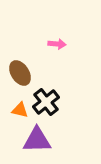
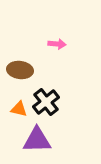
brown ellipse: moved 3 px up; rotated 50 degrees counterclockwise
orange triangle: moved 1 px left, 1 px up
